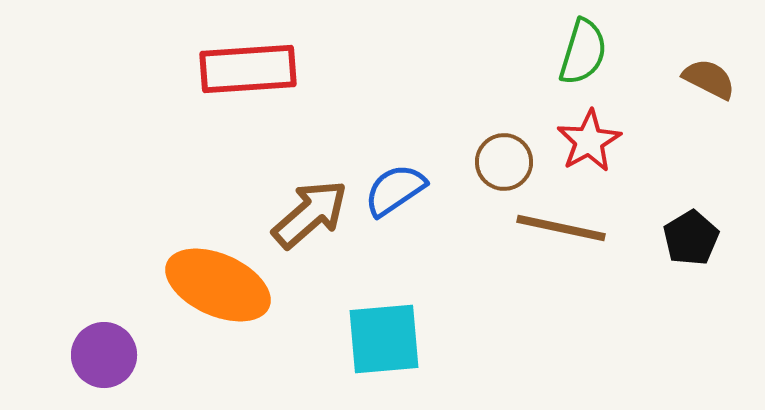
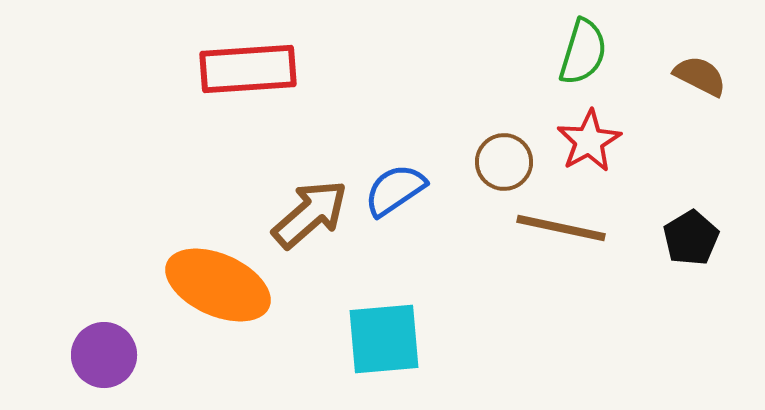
brown semicircle: moved 9 px left, 3 px up
